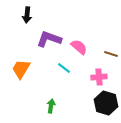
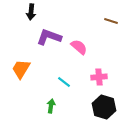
black arrow: moved 4 px right, 3 px up
purple L-shape: moved 2 px up
brown line: moved 33 px up
cyan line: moved 14 px down
black hexagon: moved 2 px left, 4 px down
